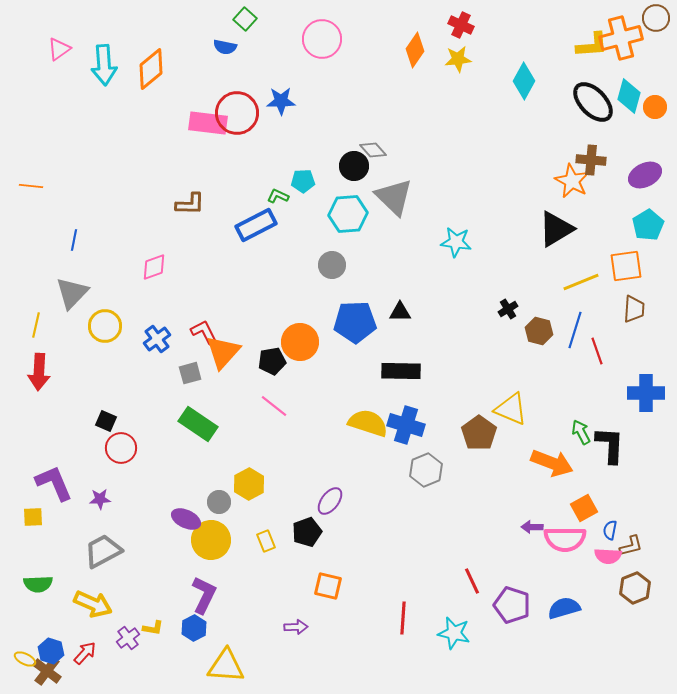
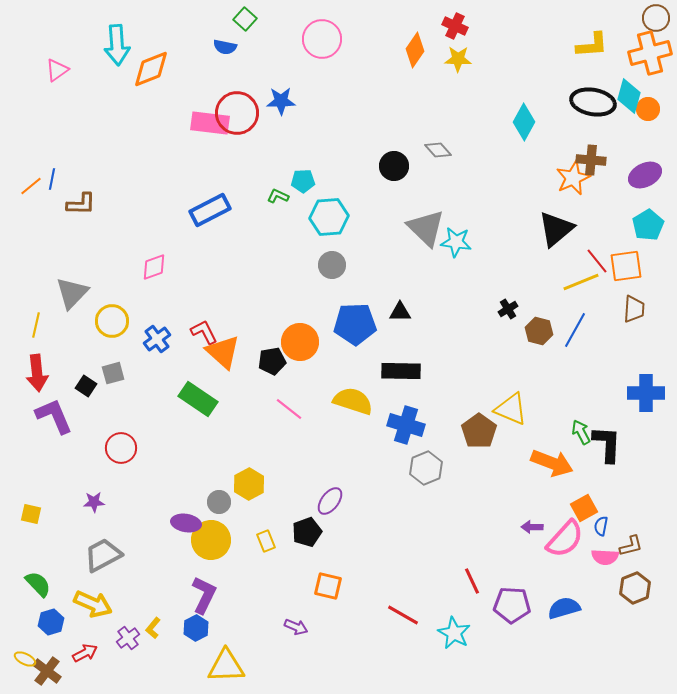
red cross at (461, 25): moved 6 px left, 1 px down
orange cross at (621, 38): moved 29 px right, 15 px down
pink triangle at (59, 49): moved 2 px left, 21 px down
yellow star at (458, 59): rotated 8 degrees clockwise
cyan arrow at (104, 65): moved 13 px right, 20 px up
orange diamond at (151, 69): rotated 18 degrees clockwise
cyan diamond at (524, 81): moved 41 px down
black ellipse at (593, 102): rotated 36 degrees counterclockwise
orange circle at (655, 107): moved 7 px left, 2 px down
pink rectangle at (208, 123): moved 2 px right
gray diamond at (373, 150): moved 65 px right
black circle at (354, 166): moved 40 px right
orange star at (572, 181): moved 1 px right, 3 px up; rotated 20 degrees clockwise
orange line at (31, 186): rotated 45 degrees counterclockwise
gray triangle at (394, 197): moved 32 px right, 31 px down
brown L-shape at (190, 204): moved 109 px left
cyan hexagon at (348, 214): moved 19 px left, 3 px down
blue rectangle at (256, 225): moved 46 px left, 15 px up
black triangle at (556, 229): rotated 9 degrees counterclockwise
blue line at (74, 240): moved 22 px left, 61 px up
blue pentagon at (355, 322): moved 2 px down
yellow circle at (105, 326): moved 7 px right, 5 px up
blue line at (575, 330): rotated 12 degrees clockwise
red line at (597, 351): moved 90 px up; rotated 20 degrees counterclockwise
orange triangle at (223, 352): rotated 30 degrees counterclockwise
red arrow at (39, 372): moved 2 px left, 1 px down; rotated 9 degrees counterclockwise
gray square at (190, 373): moved 77 px left
pink line at (274, 406): moved 15 px right, 3 px down
black square at (106, 421): moved 20 px left, 35 px up; rotated 10 degrees clockwise
yellow semicircle at (368, 423): moved 15 px left, 22 px up
green rectangle at (198, 424): moved 25 px up
brown pentagon at (479, 433): moved 2 px up
black L-shape at (610, 445): moved 3 px left, 1 px up
gray hexagon at (426, 470): moved 2 px up
purple L-shape at (54, 483): moved 67 px up
purple star at (100, 499): moved 6 px left, 3 px down
yellow square at (33, 517): moved 2 px left, 3 px up; rotated 15 degrees clockwise
purple ellipse at (186, 519): moved 4 px down; rotated 16 degrees counterclockwise
blue semicircle at (610, 530): moved 9 px left, 4 px up
pink semicircle at (565, 539): rotated 48 degrees counterclockwise
gray trapezoid at (103, 551): moved 4 px down
pink semicircle at (608, 556): moved 3 px left, 1 px down
green semicircle at (38, 584): rotated 132 degrees counterclockwise
purple pentagon at (512, 605): rotated 15 degrees counterclockwise
red line at (403, 618): moved 3 px up; rotated 64 degrees counterclockwise
purple arrow at (296, 627): rotated 25 degrees clockwise
yellow L-shape at (153, 628): rotated 120 degrees clockwise
blue hexagon at (194, 628): moved 2 px right
cyan star at (454, 633): rotated 16 degrees clockwise
blue hexagon at (51, 651): moved 29 px up; rotated 25 degrees clockwise
red arrow at (85, 653): rotated 20 degrees clockwise
yellow triangle at (226, 666): rotated 6 degrees counterclockwise
